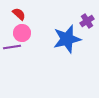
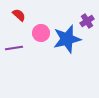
red semicircle: moved 1 px down
pink circle: moved 19 px right
purple line: moved 2 px right, 1 px down
